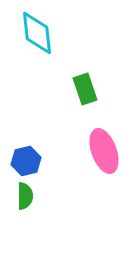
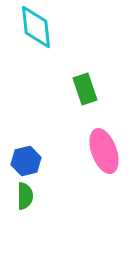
cyan diamond: moved 1 px left, 6 px up
